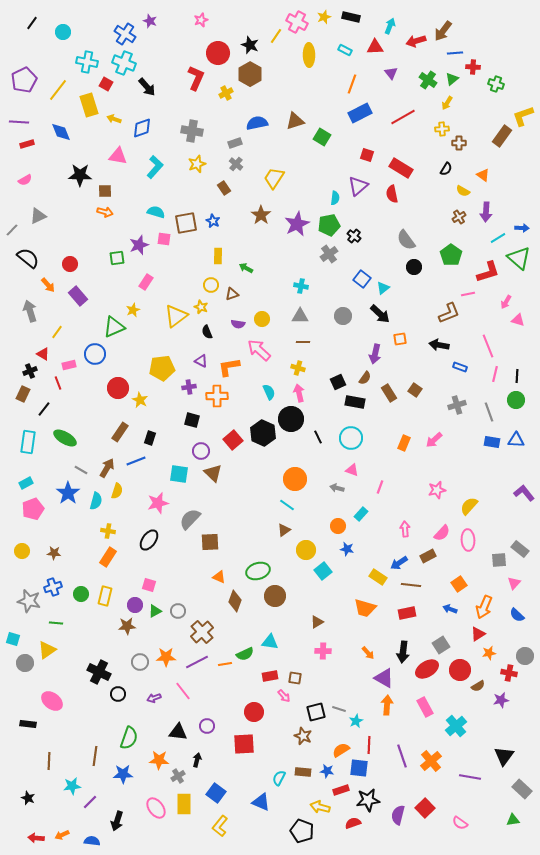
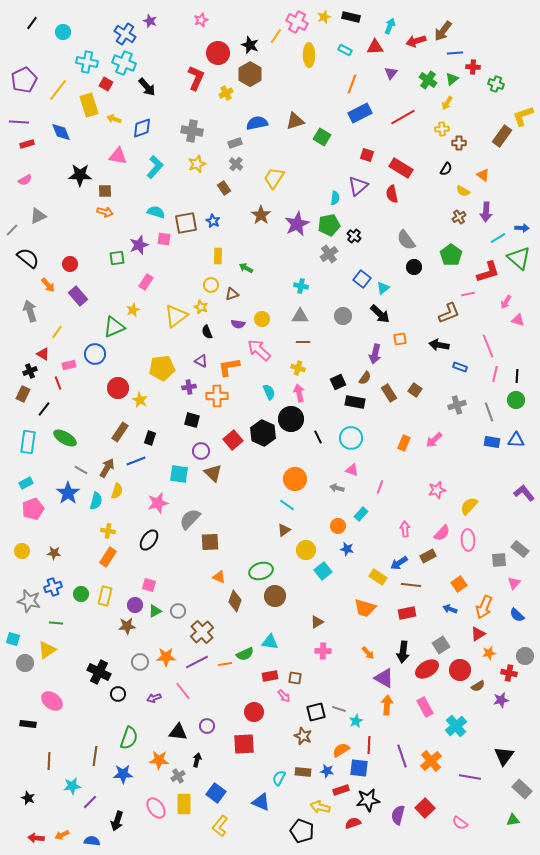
purple triangle at (391, 73): rotated 16 degrees clockwise
green ellipse at (258, 571): moved 3 px right
